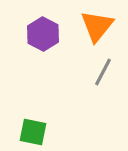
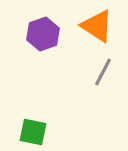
orange triangle: rotated 36 degrees counterclockwise
purple hexagon: rotated 12 degrees clockwise
